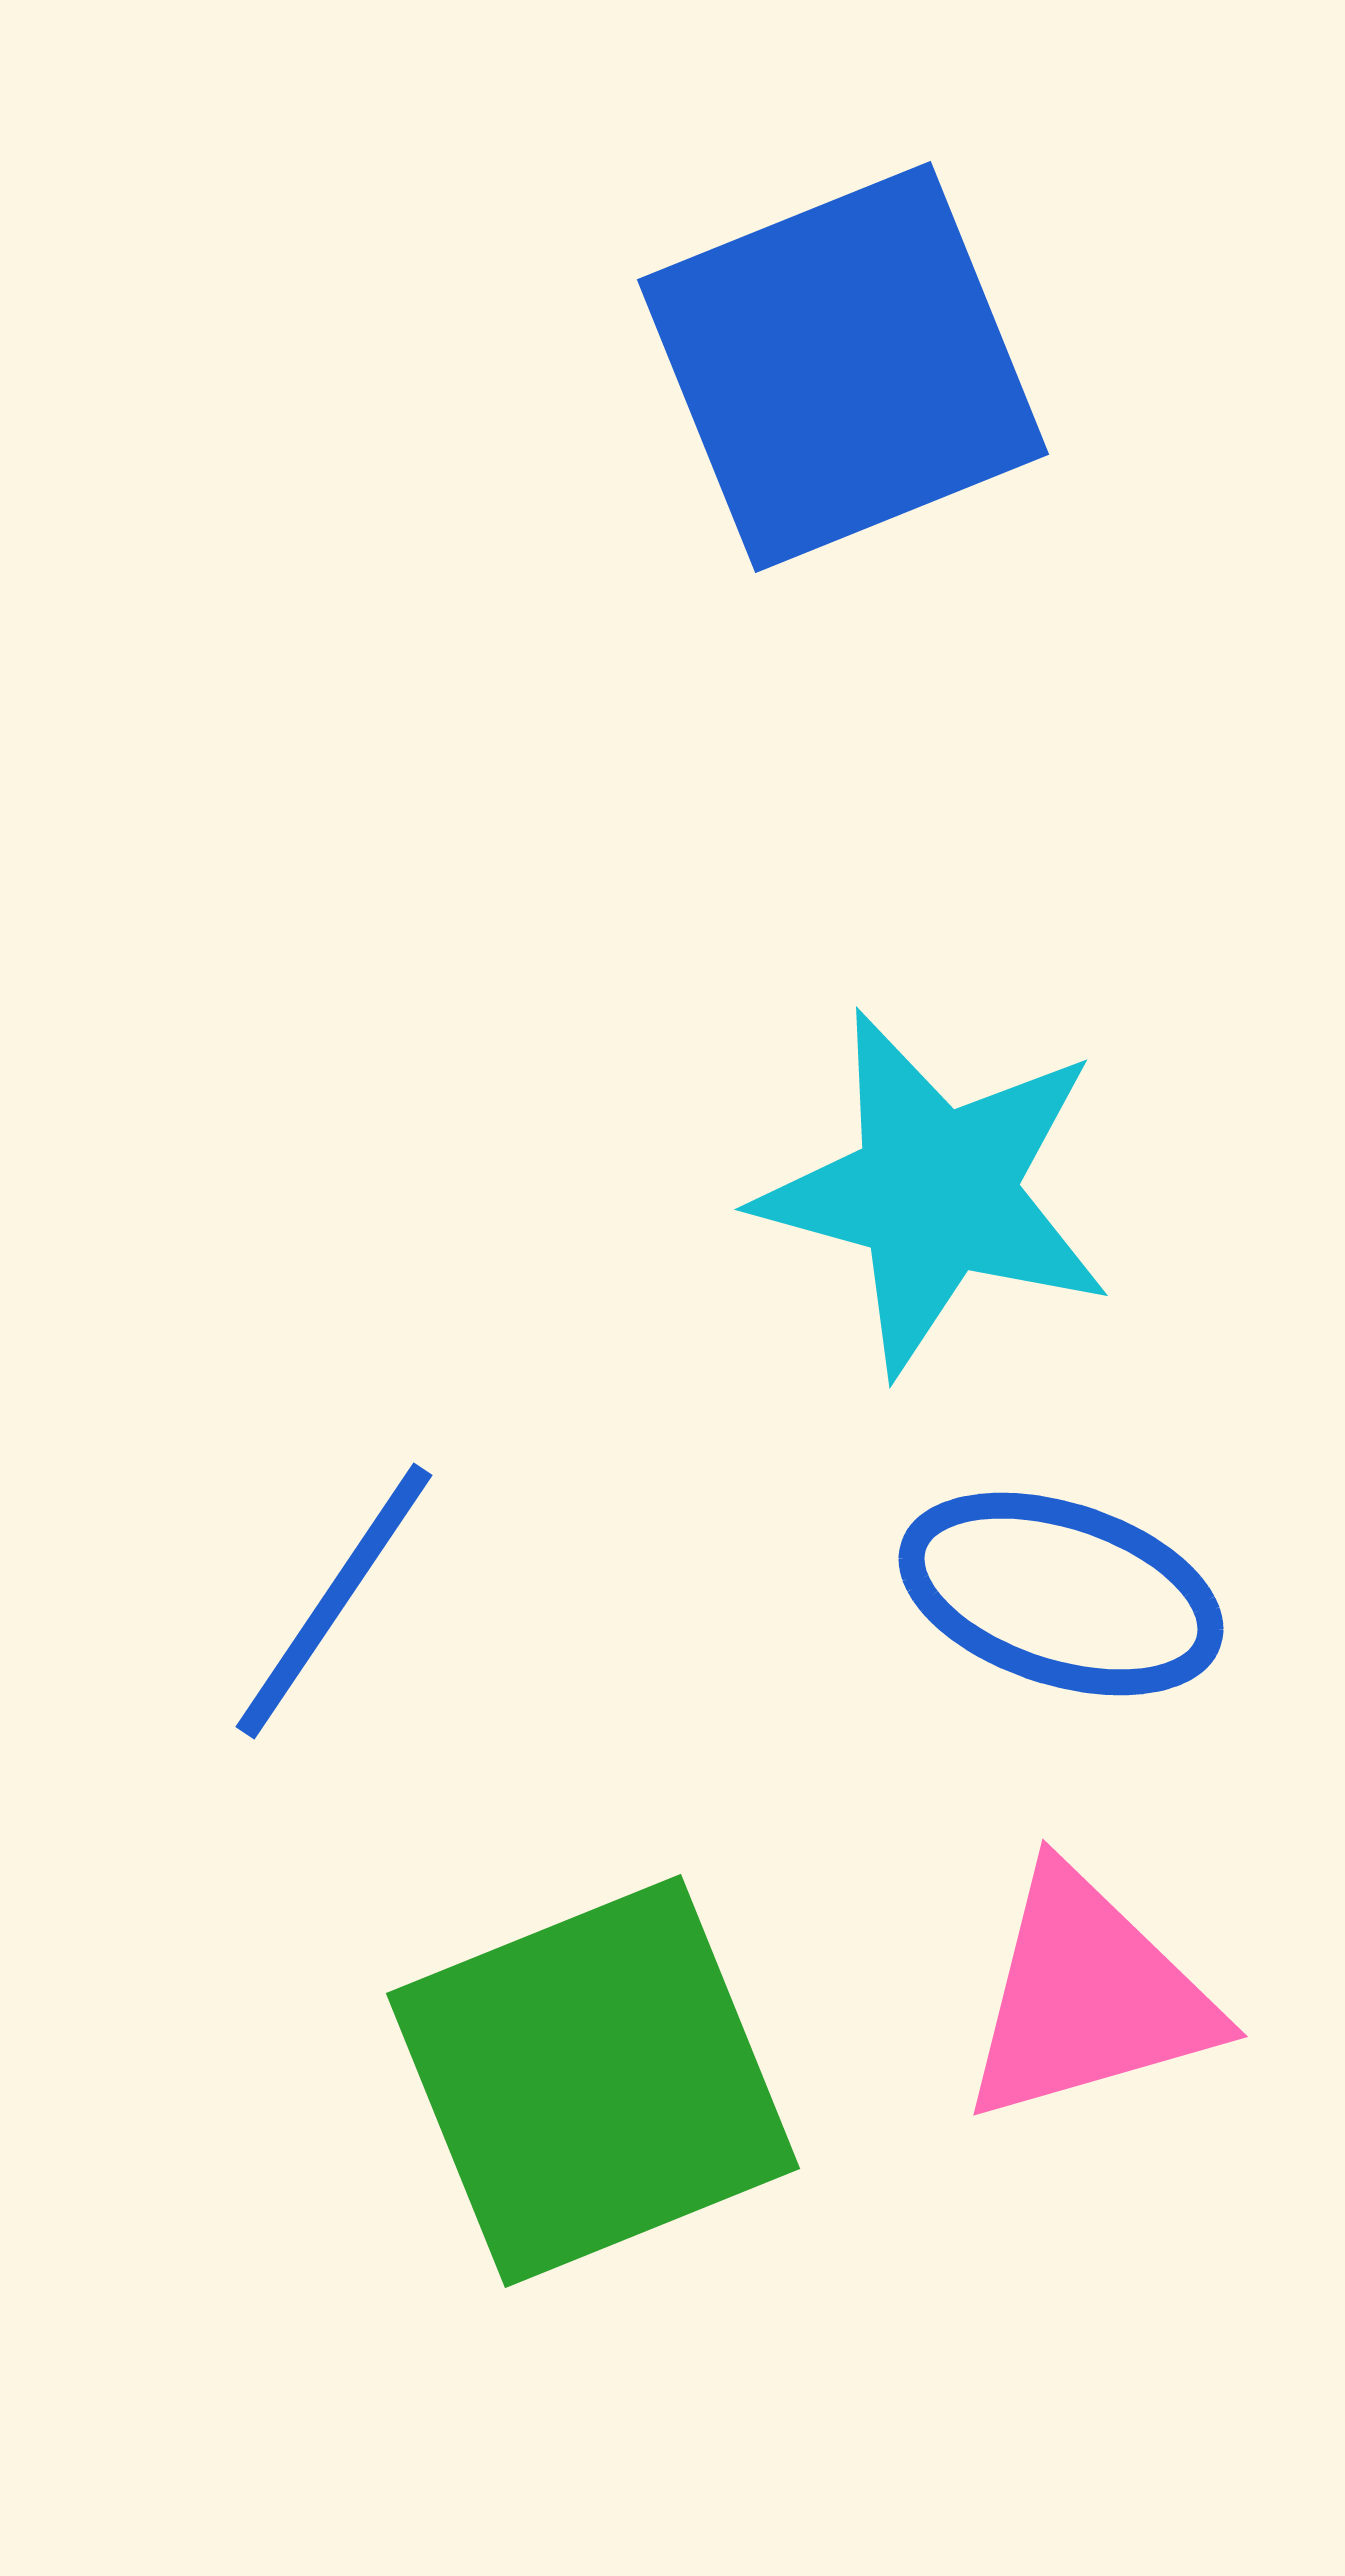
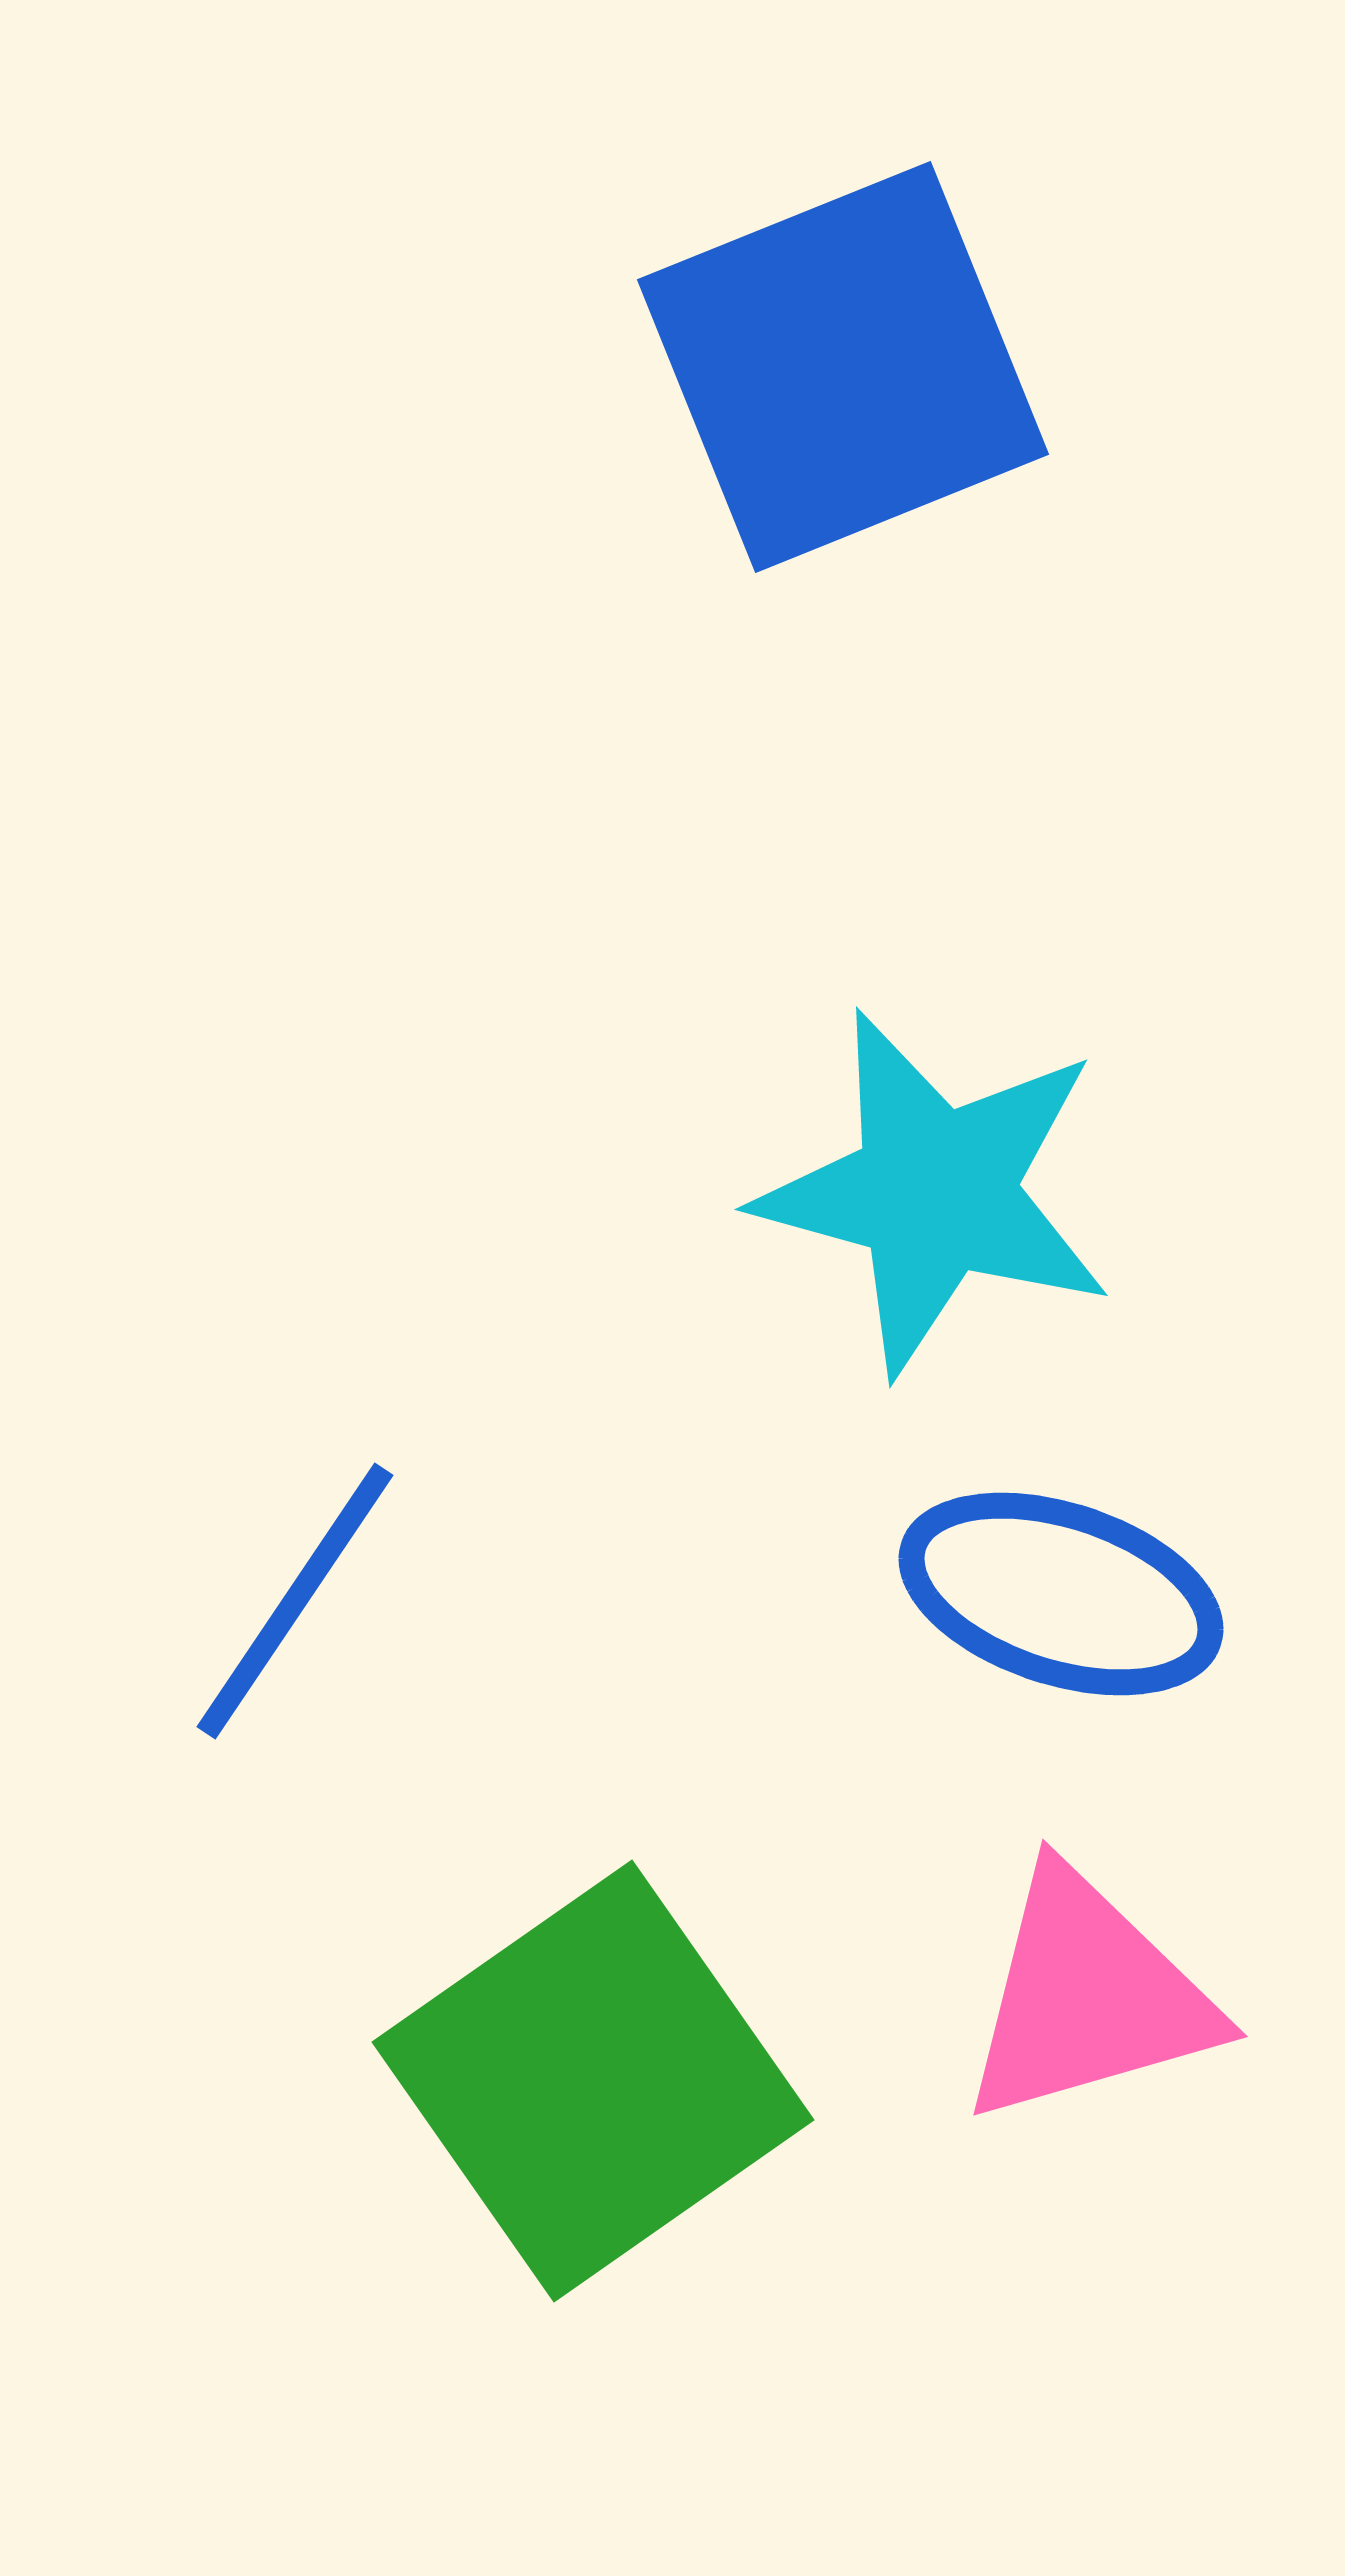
blue line: moved 39 px left
green square: rotated 13 degrees counterclockwise
